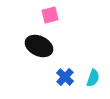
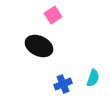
pink square: moved 3 px right; rotated 18 degrees counterclockwise
blue cross: moved 2 px left, 7 px down; rotated 24 degrees clockwise
